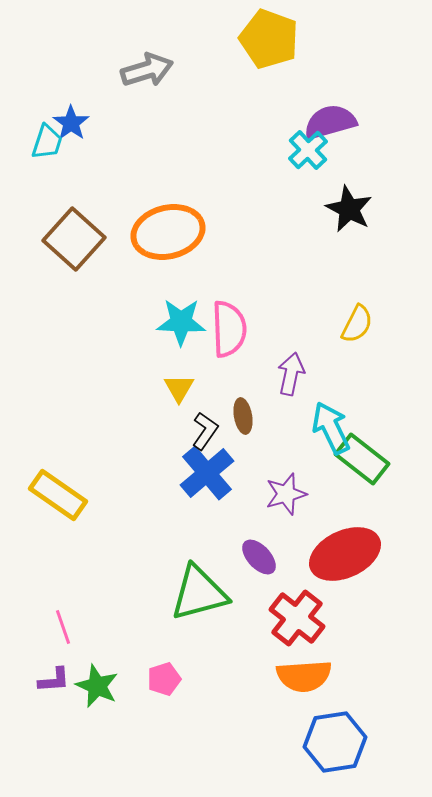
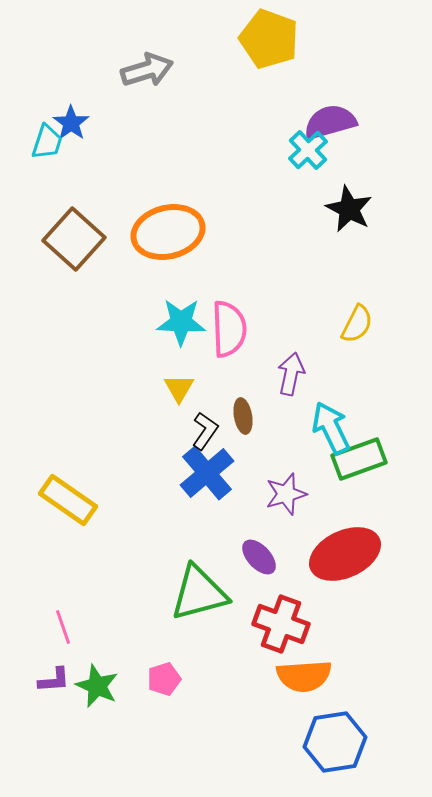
green rectangle: moved 3 px left; rotated 58 degrees counterclockwise
yellow rectangle: moved 10 px right, 5 px down
red cross: moved 16 px left, 6 px down; rotated 18 degrees counterclockwise
